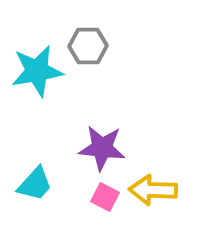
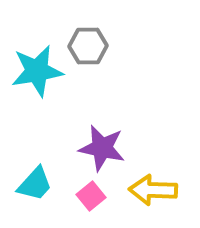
purple star: rotated 6 degrees clockwise
pink square: moved 14 px left, 1 px up; rotated 24 degrees clockwise
